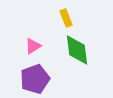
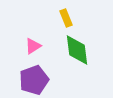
purple pentagon: moved 1 px left, 1 px down
